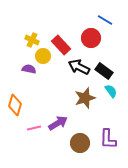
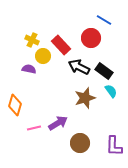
blue line: moved 1 px left
purple L-shape: moved 6 px right, 7 px down
